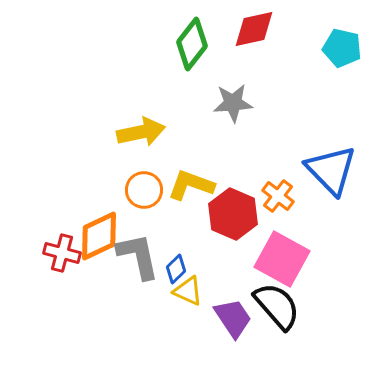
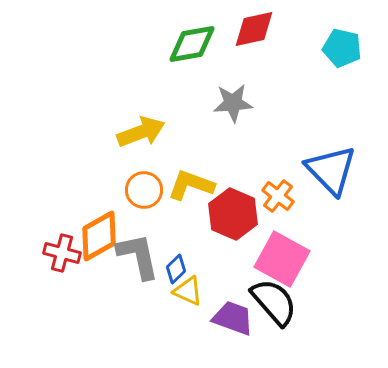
green diamond: rotated 42 degrees clockwise
yellow arrow: rotated 9 degrees counterclockwise
orange diamond: rotated 4 degrees counterclockwise
black semicircle: moved 3 px left, 4 px up
purple trapezoid: rotated 36 degrees counterclockwise
